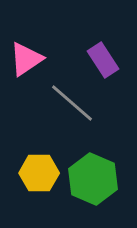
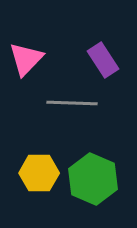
pink triangle: rotated 12 degrees counterclockwise
gray line: rotated 39 degrees counterclockwise
